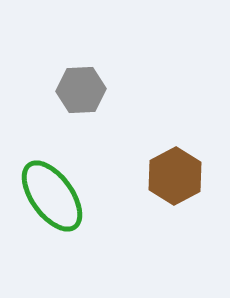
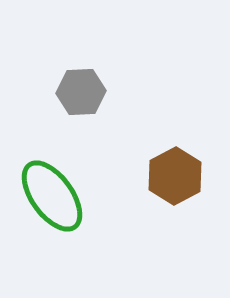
gray hexagon: moved 2 px down
